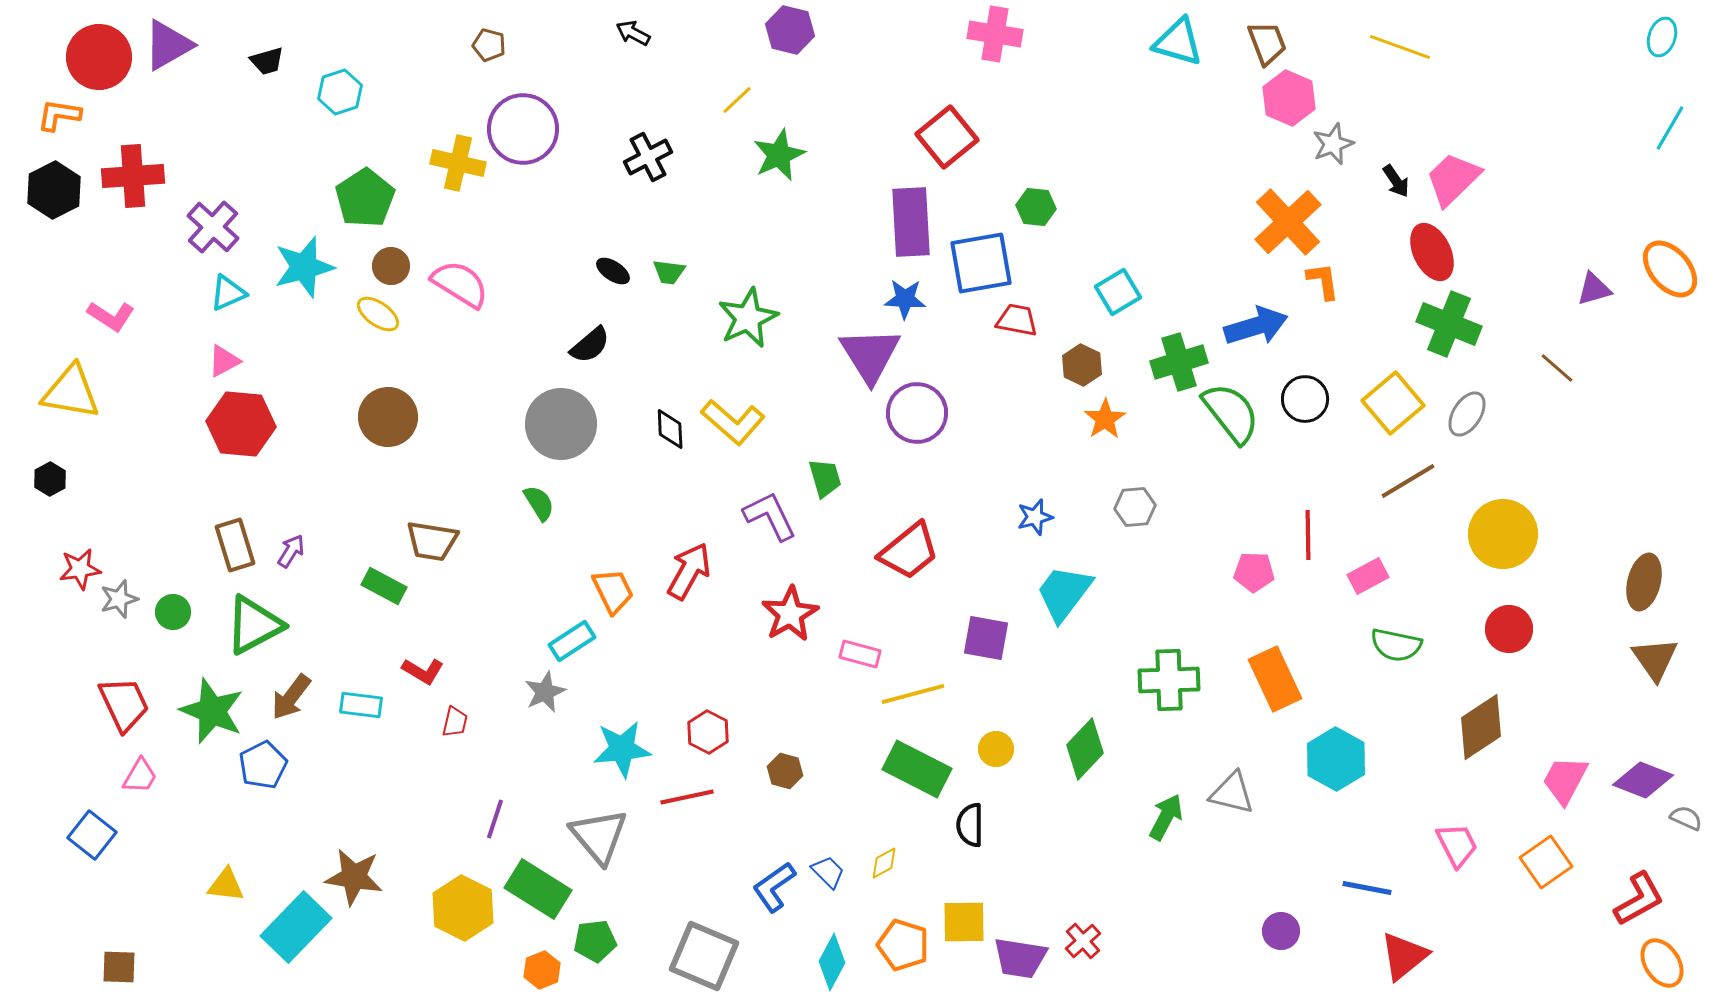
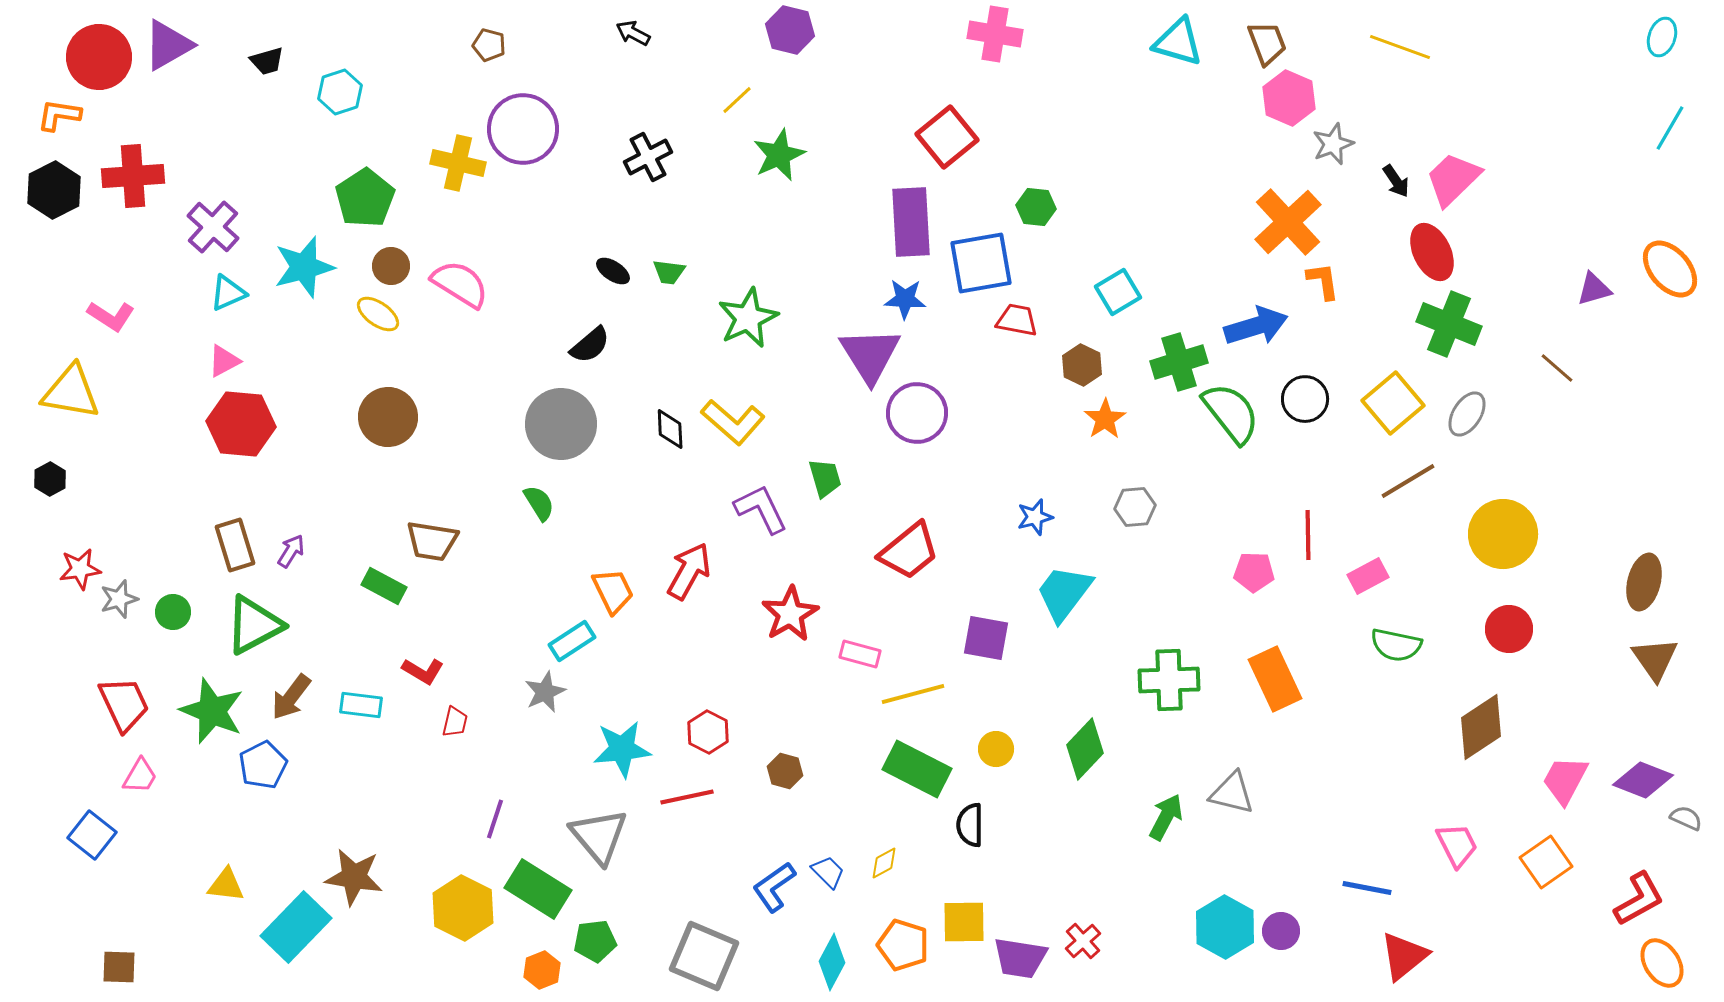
purple L-shape at (770, 516): moved 9 px left, 7 px up
cyan hexagon at (1336, 759): moved 111 px left, 168 px down
